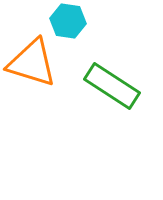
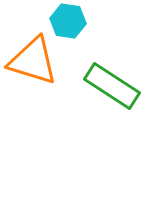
orange triangle: moved 1 px right, 2 px up
